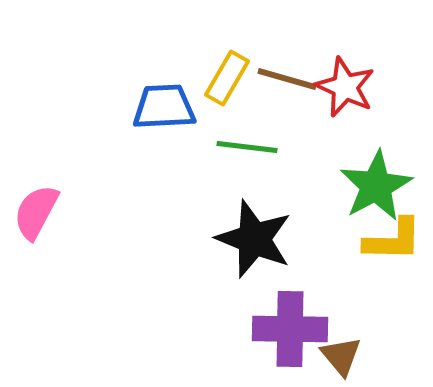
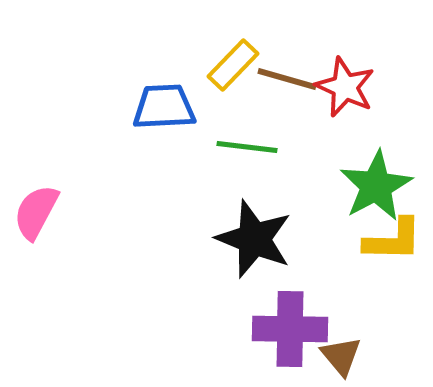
yellow rectangle: moved 6 px right, 13 px up; rotated 14 degrees clockwise
